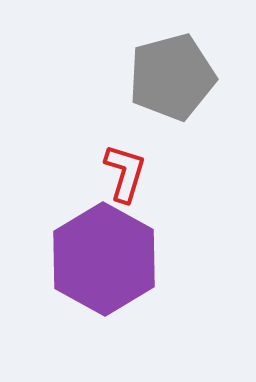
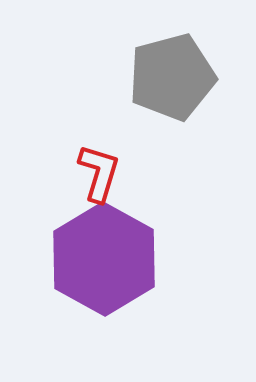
red L-shape: moved 26 px left
